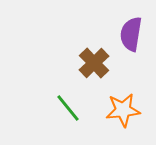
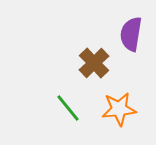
orange star: moved 4 px left, 1 px up
